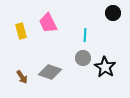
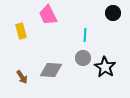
pink trapezoid: moved 8 px up
gray diamond: moved 1 px right, 2 px up; rotated 15 degrees counterclockwise
